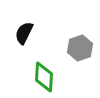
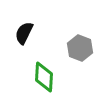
gray hexagon: rotated 20 degrees counterclockwise
